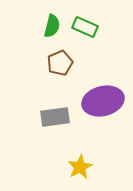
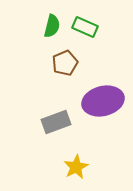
brown pentagon: moved 5 px right
gray rectangle: moved 1 px right, 5 px down; rotated 12 degrees counterclockwise
yellow star: moved 4 px left
